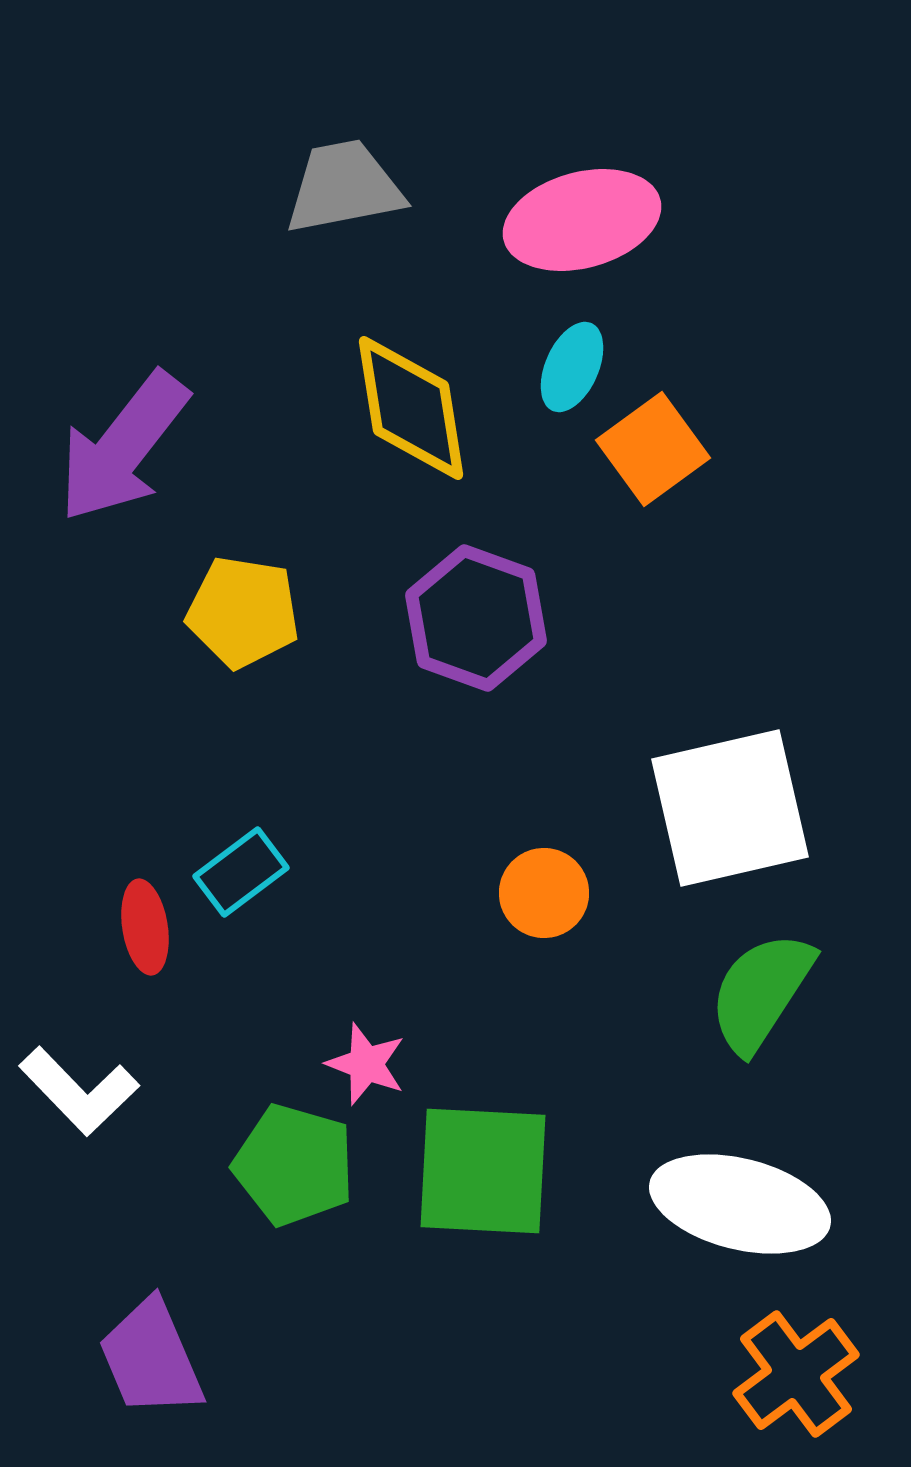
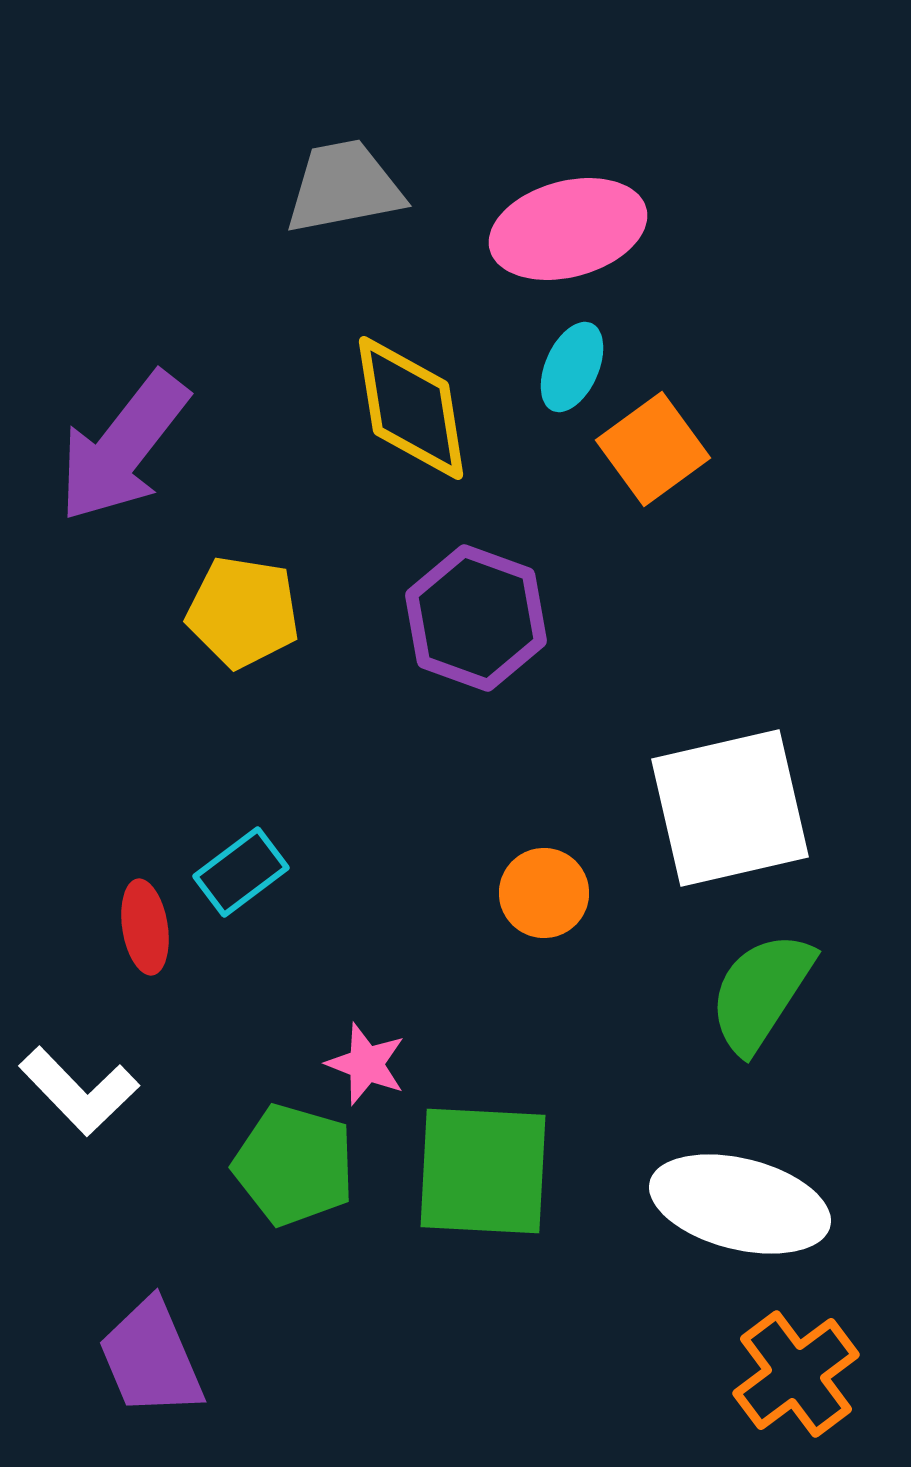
pink ellipse: moved 14 px left, 9 px down
